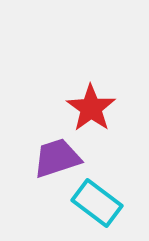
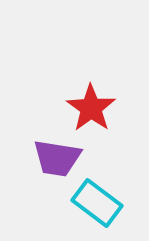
purple trapezoid: rotated 153 degrees counterclockwise
